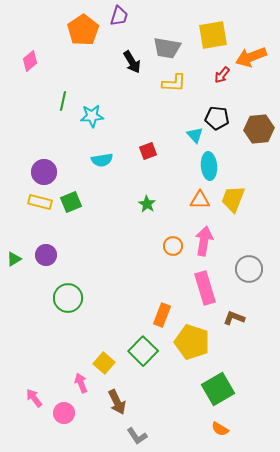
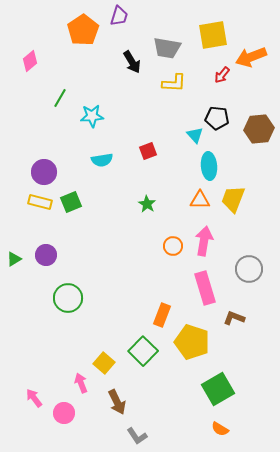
green line at (63, 101): moved 3 px left, 3 px up; rotated 18 degrees clockwise
